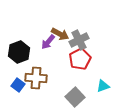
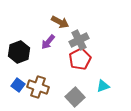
brown arrow: moved 12 px up
brown cross: moved 2 px right, 9 px down; rotated 15 degrees clockwise
